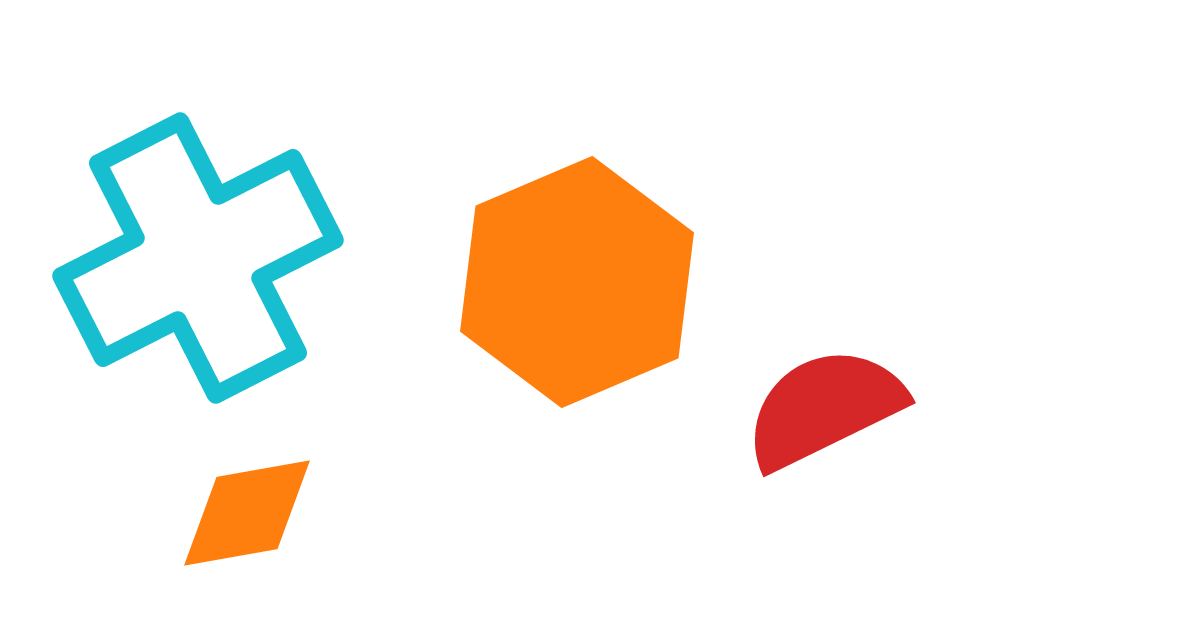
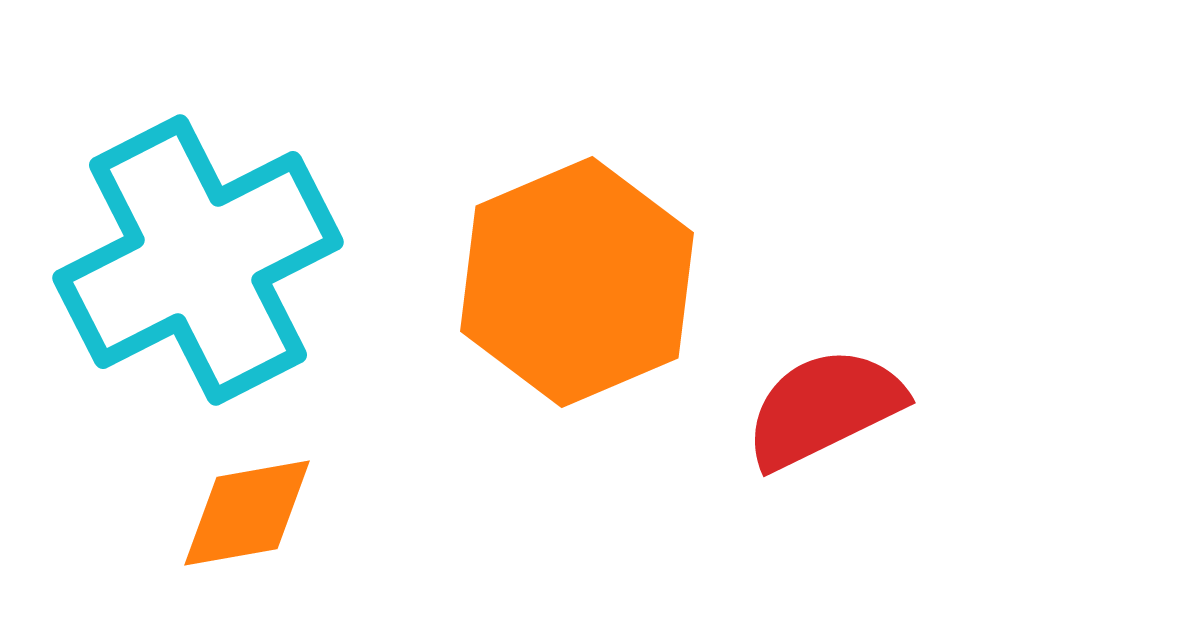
cyan cross: moved 2 px down
